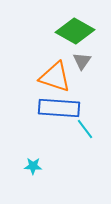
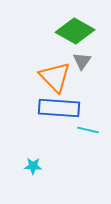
orange triangle: rotated 28 degrees clockwise
cyan line: moved 3 px right, 1 px down; rotated 40 degrees counterclockwise
